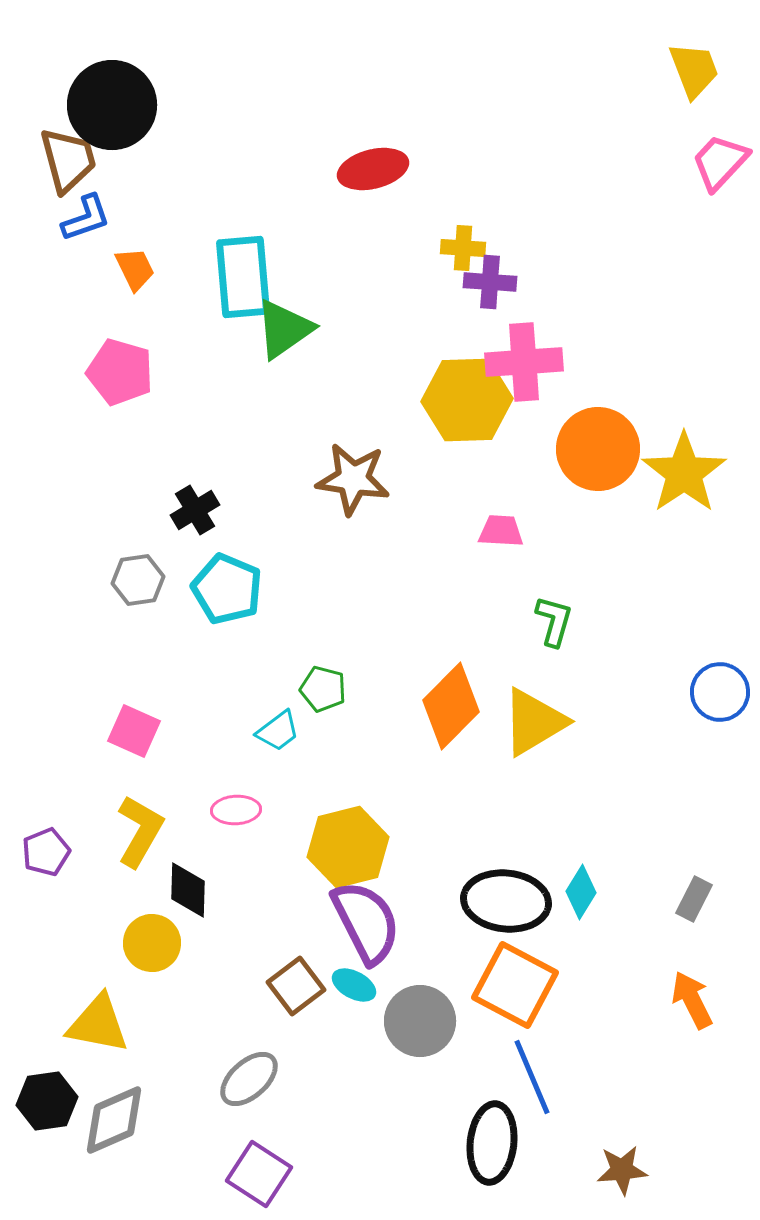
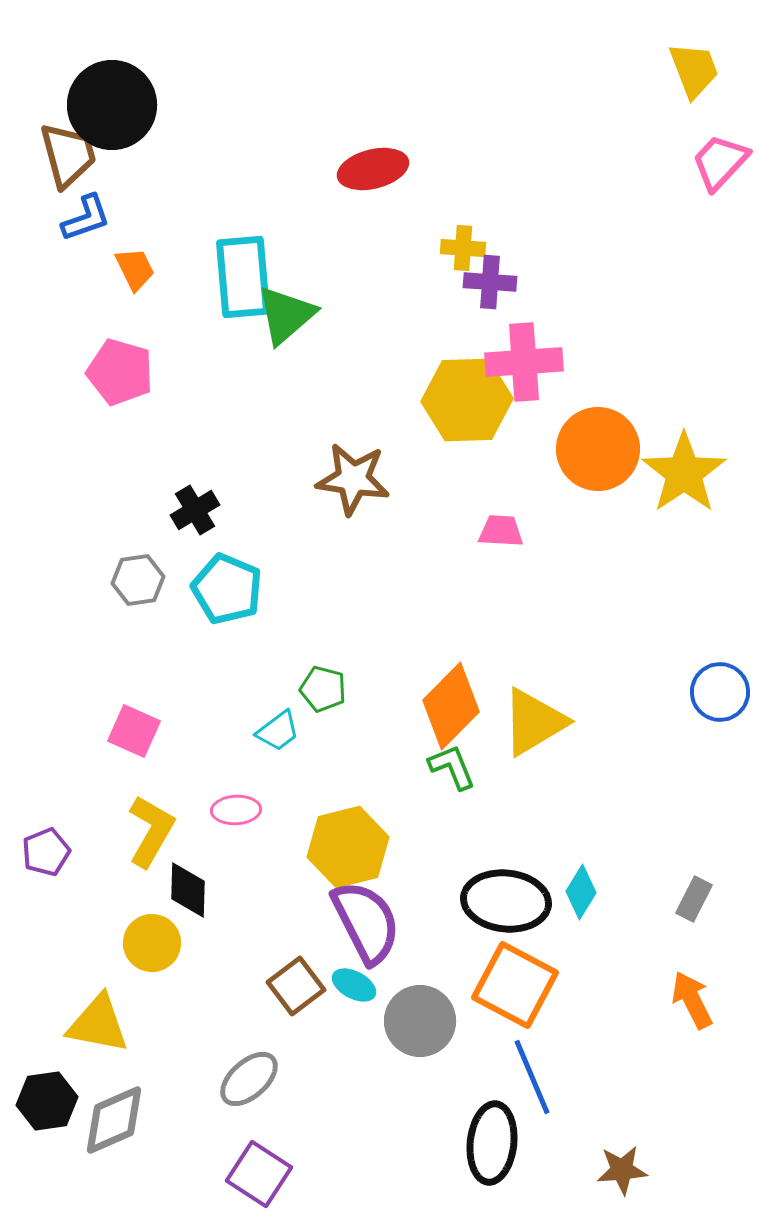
brown trapezoid at (68, 160): moved 5 px up
green triangle at (284, 329): moved 2 px right, 14 px up; rotated 6 degrees counterclockwise
green L-shape at (554, 621): moved 102 px left, 146 px down; rotated 38 degrees counterclockwise
yellow L-shape at (140, 831): moved 11 px right
